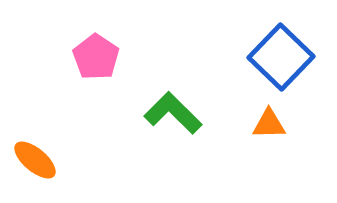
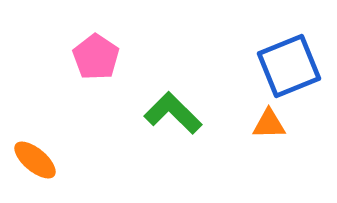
blue square: moved 8 px right, 9 px down; rotated 24 degrees clockwise
